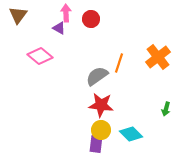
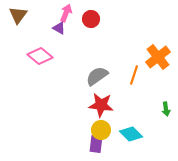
pink arrow: rotated 24 degrees clockwise
orange line: moved 15 px right, 12 px down
green arrow: rotated 24 degrees counterclockwise
